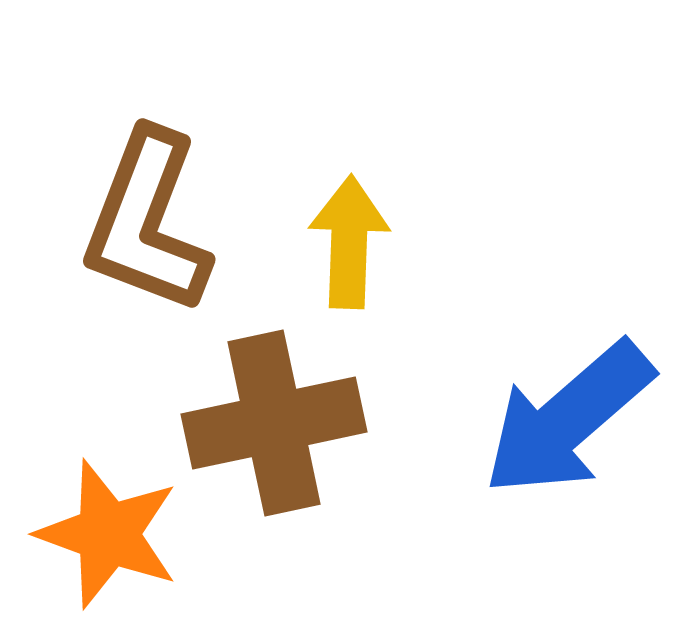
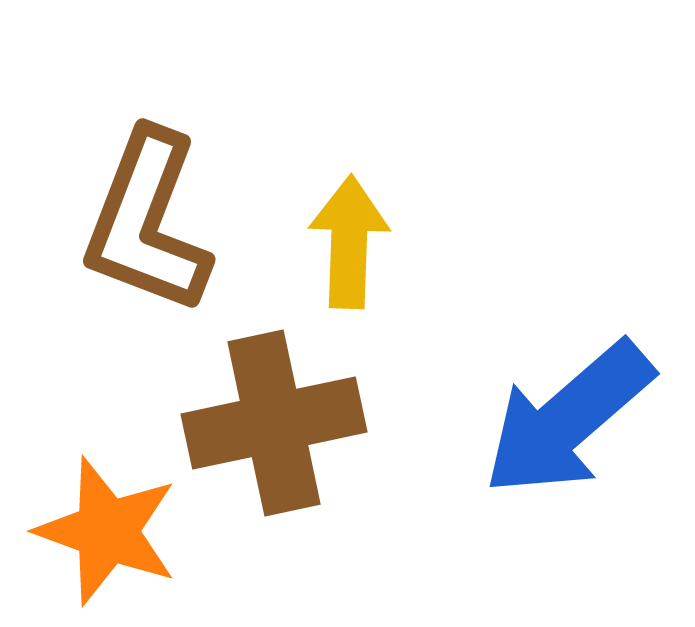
orange star: moved 1 px left, 3 px up
